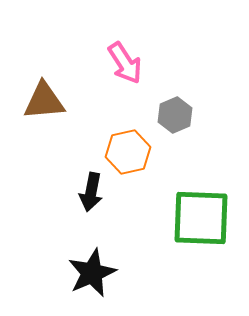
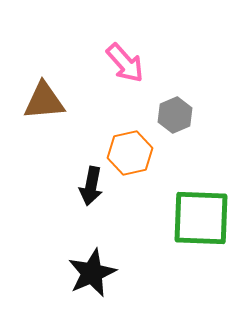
pink arrow: rotated 9 degrees counterclockwise
orange hexagon: moved 2 px right, 1 px down
black arrow: moved 6 px up
